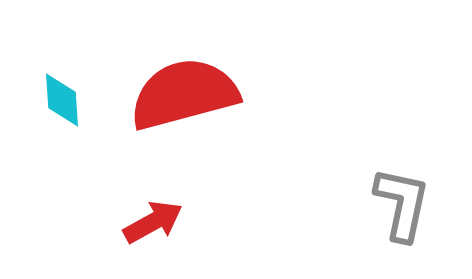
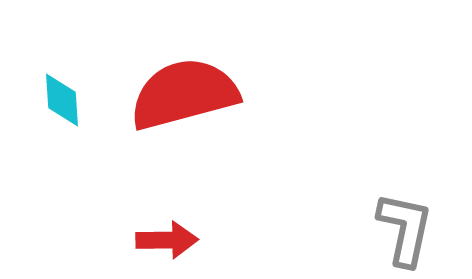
gray L-shape: moved 3 px right, 25 px down
red arrow: moved 14 px right, 18 px down; rotated 28 degrees clockwise
